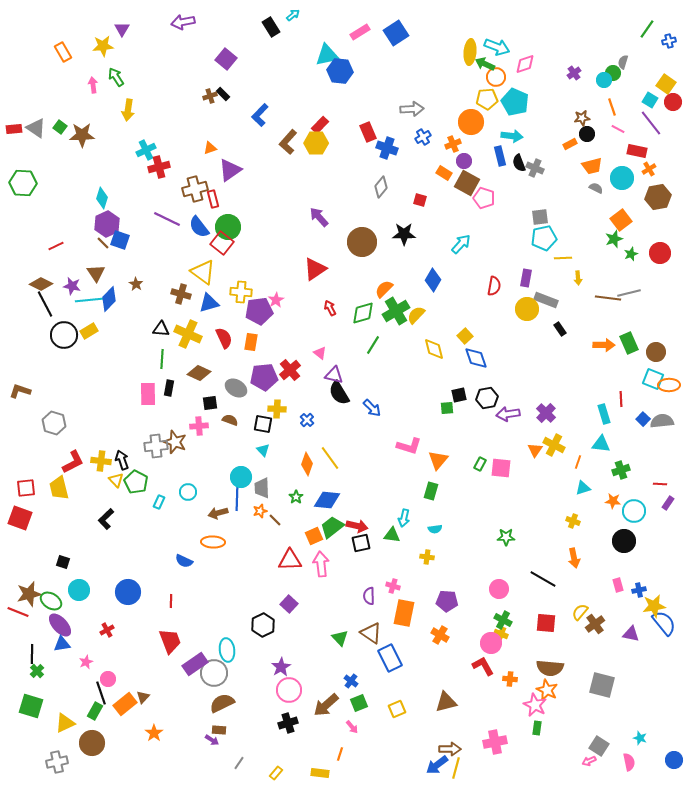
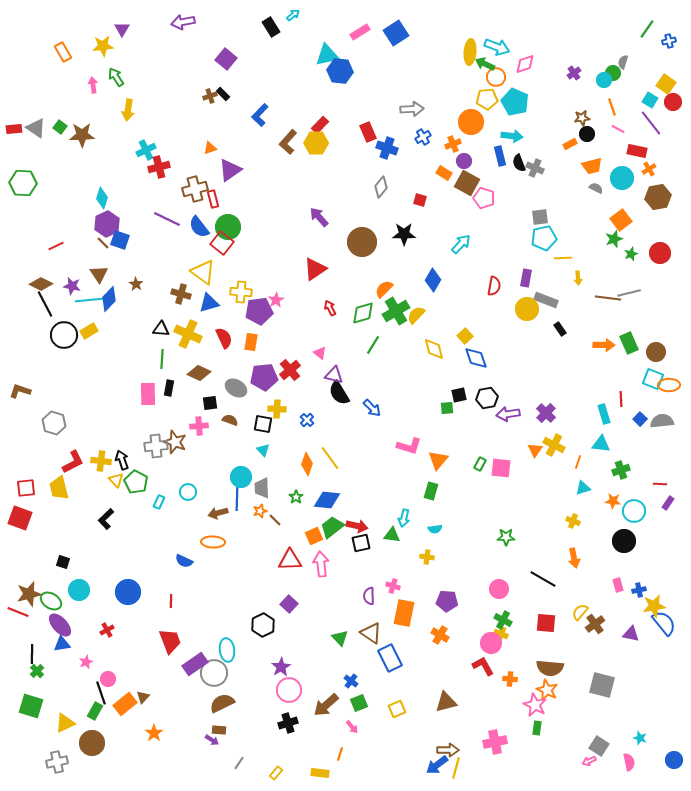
brown triangle at (96, 273): moved 3 px right, 1 px down
blue square at (643, 419): moved 3 px left
brown arrow at (450, 749): moved 2 px left, 1 px down
